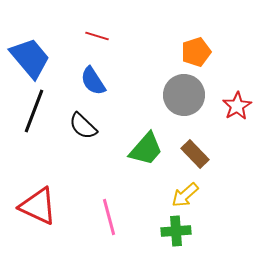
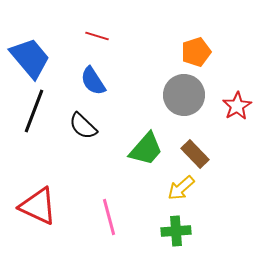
yellow arrow: moved 4 px left, 7 px up
